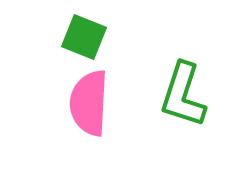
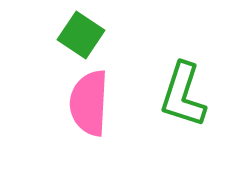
green square: moved 3 px left, 2 px up; rotated 12 degrees clockwise
